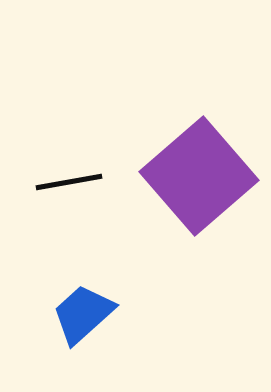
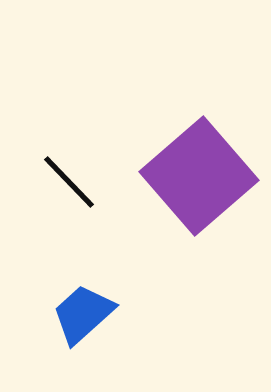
black line: rotated 56 degrees clockwise
